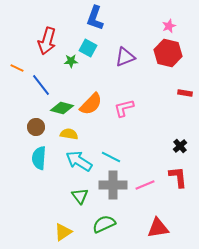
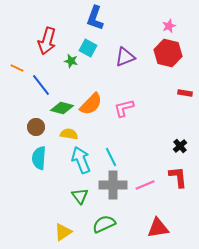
green star: rotated 16 degrees clockwise
cyan line: rotated 36 degrees clockwise
cyan arrow: moved 2 px right, 1 px up; rotated 36 degrees clockwise
